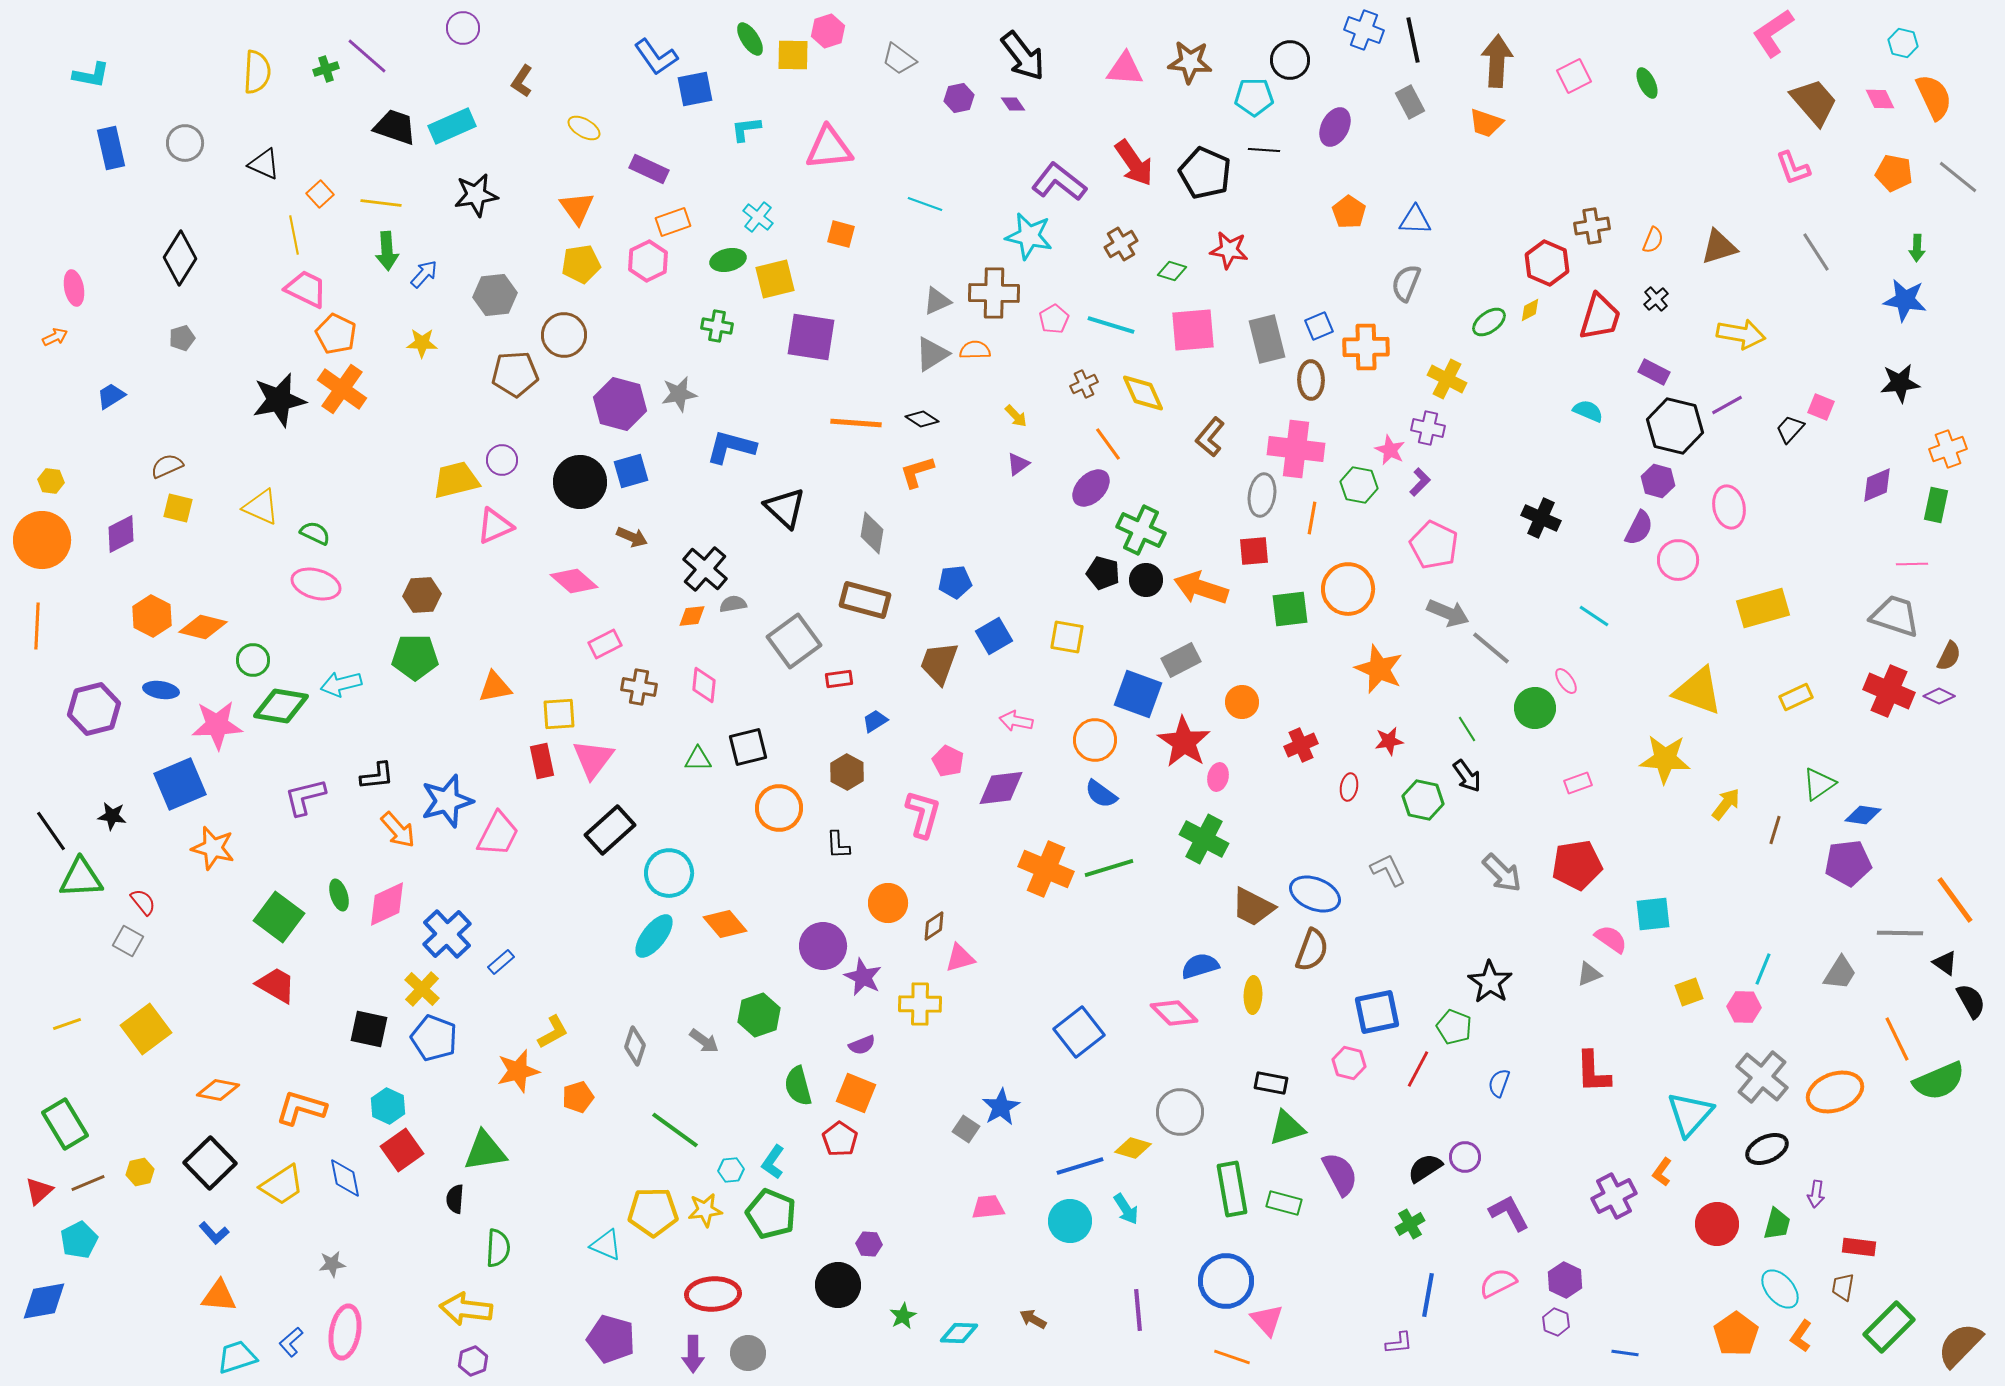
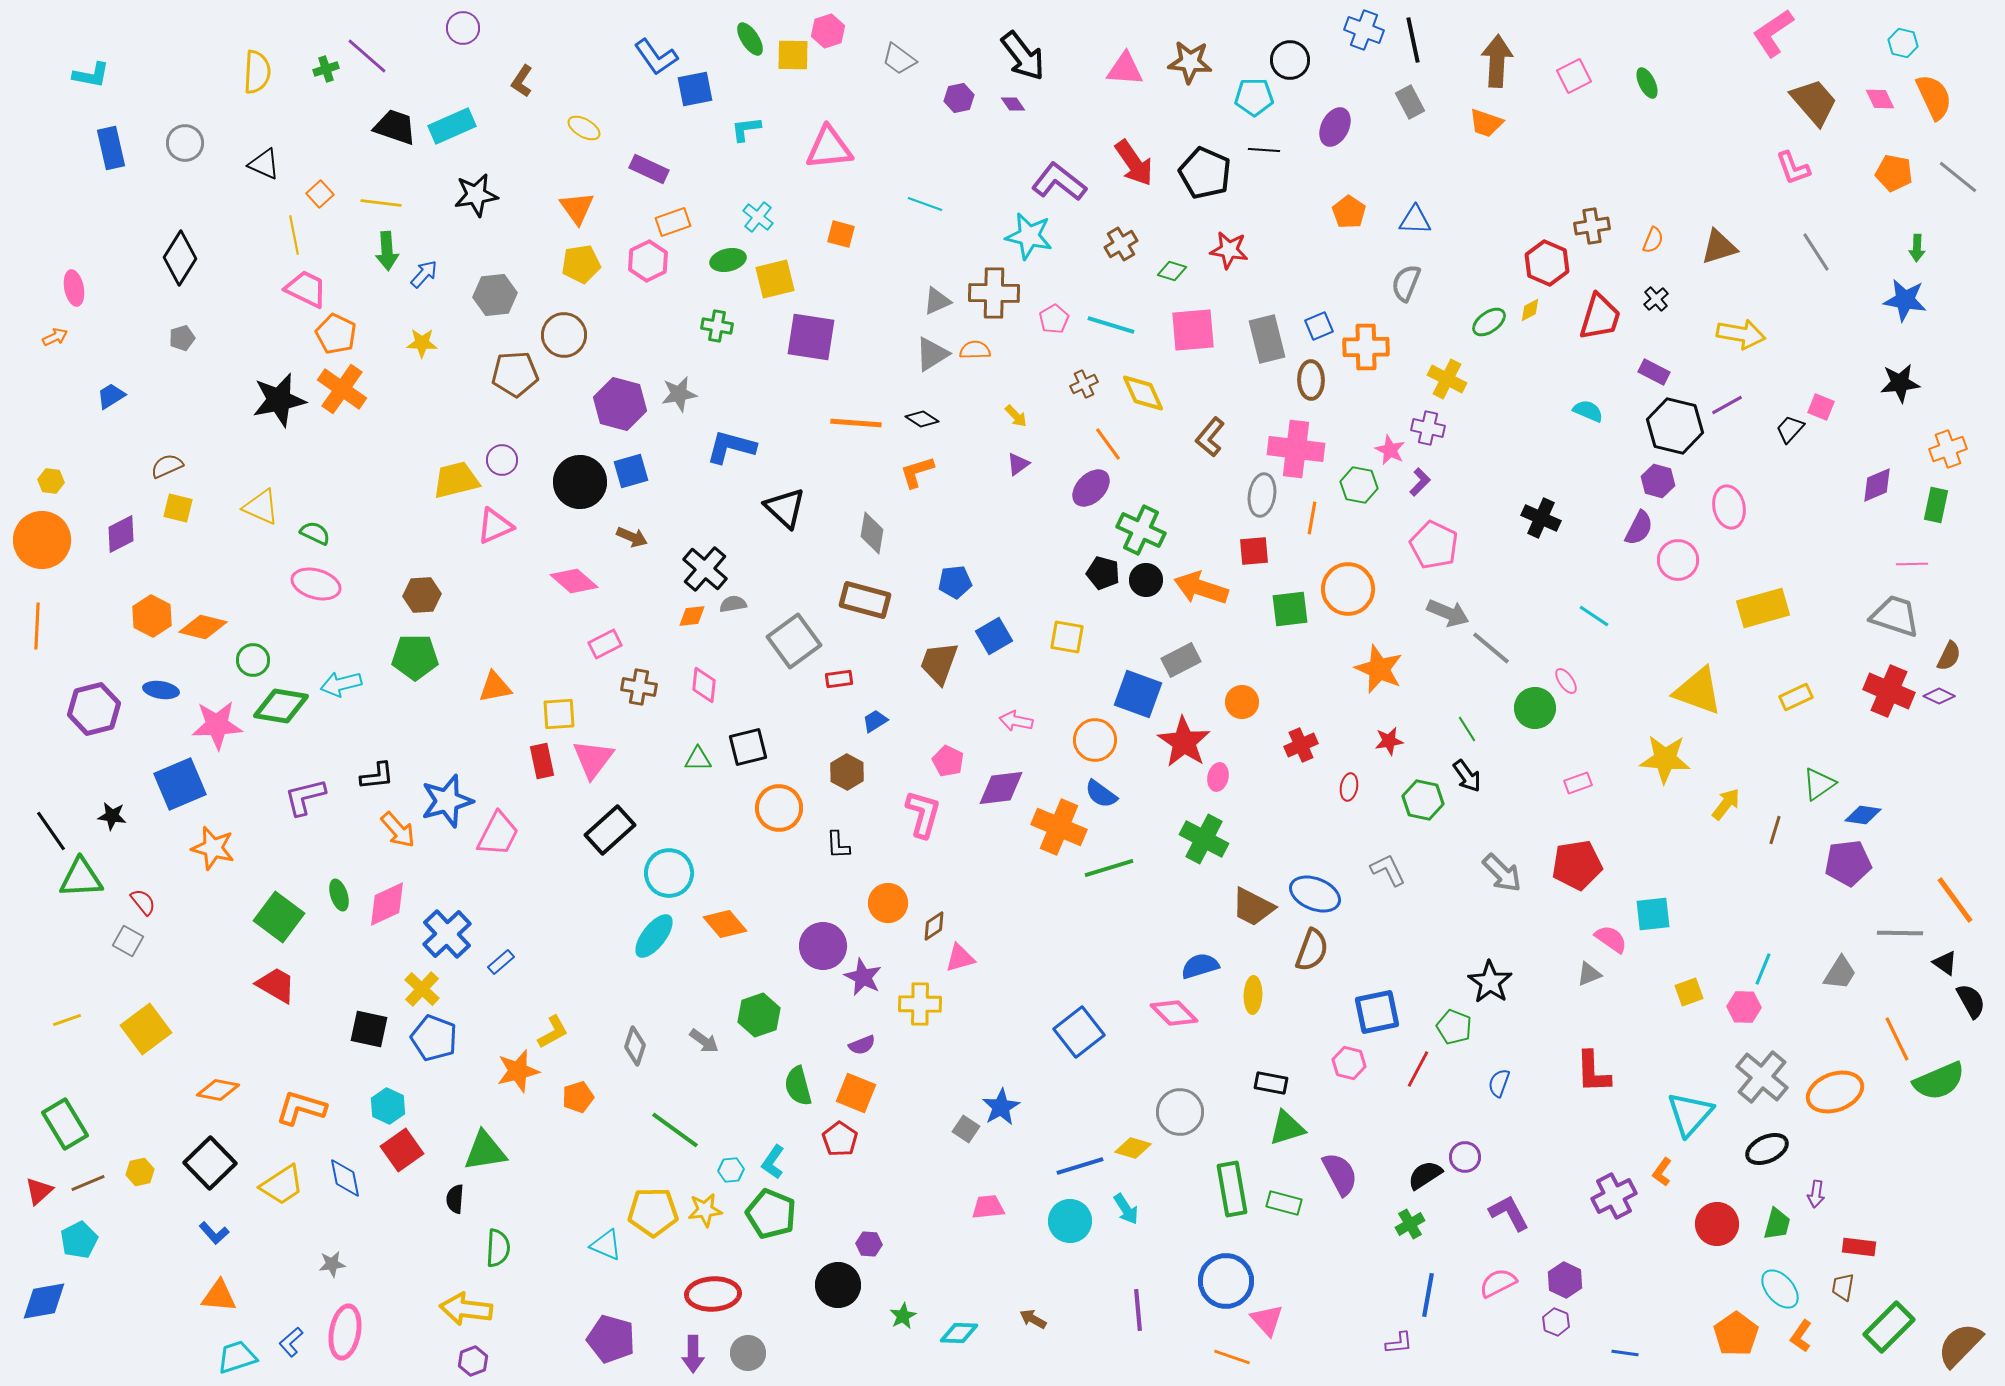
orange cross at (1046, 869): moved 13 px right, 42 px up
yellow line at (67, 1024): moved 4 px up
black semicircle at (1425, 1168): moved 7 px down
